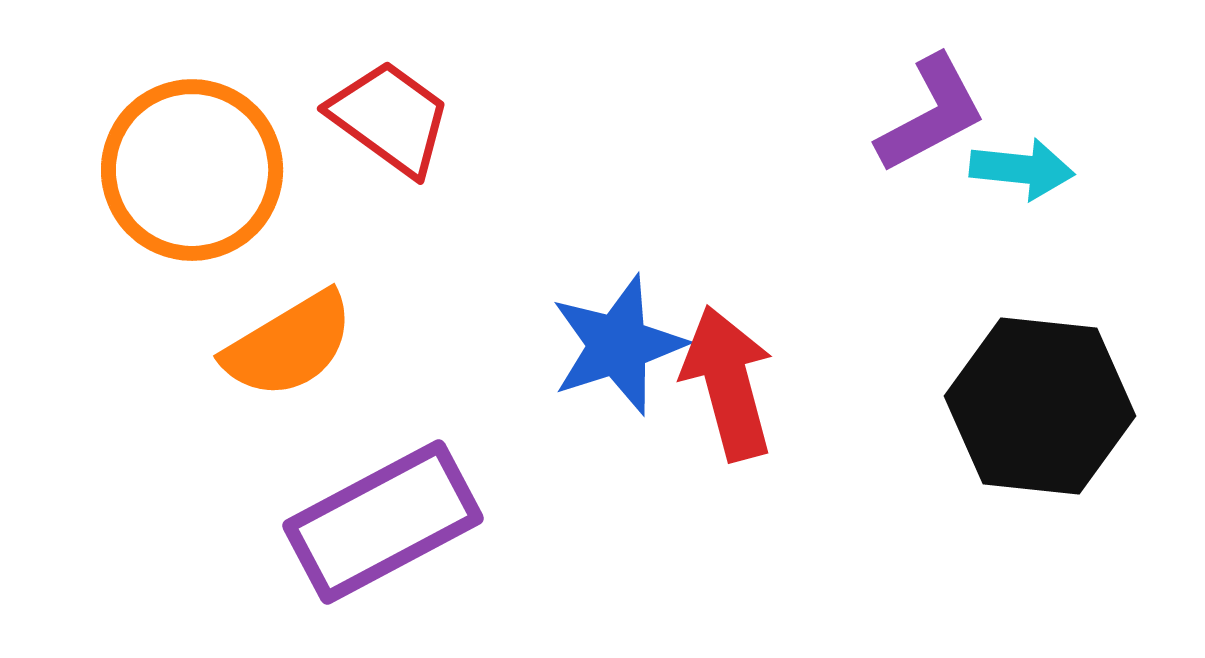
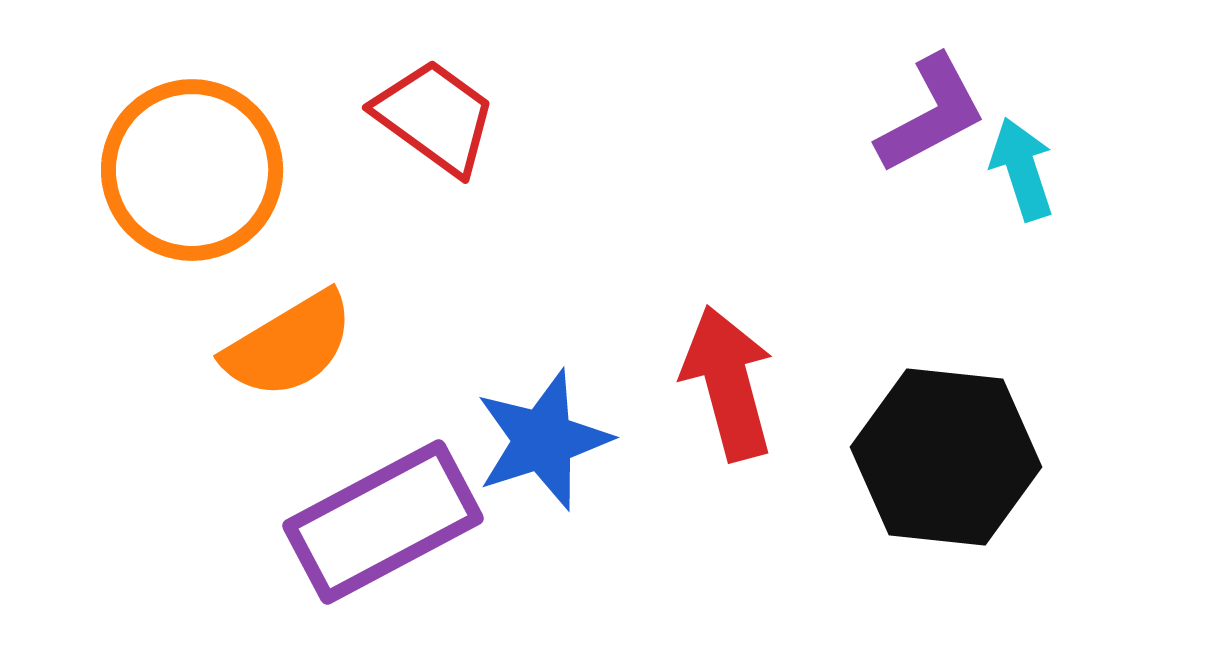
red trapezoid: moved 45 px right, 1 px up
cyan arrow: rotated 114 degrees counterclockwise
blue star: moved 75 px left, 95 px down
black hexagon: moved 94 px left, 51 px down
